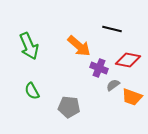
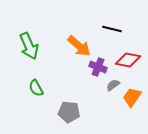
purple cross: moved 1 px left, 1 px up
green semicircle: moved 4 px right, 3 px up
orange trapezoid: rotated 105 degrees clockwise
gray pentagon: moved 5 px down
